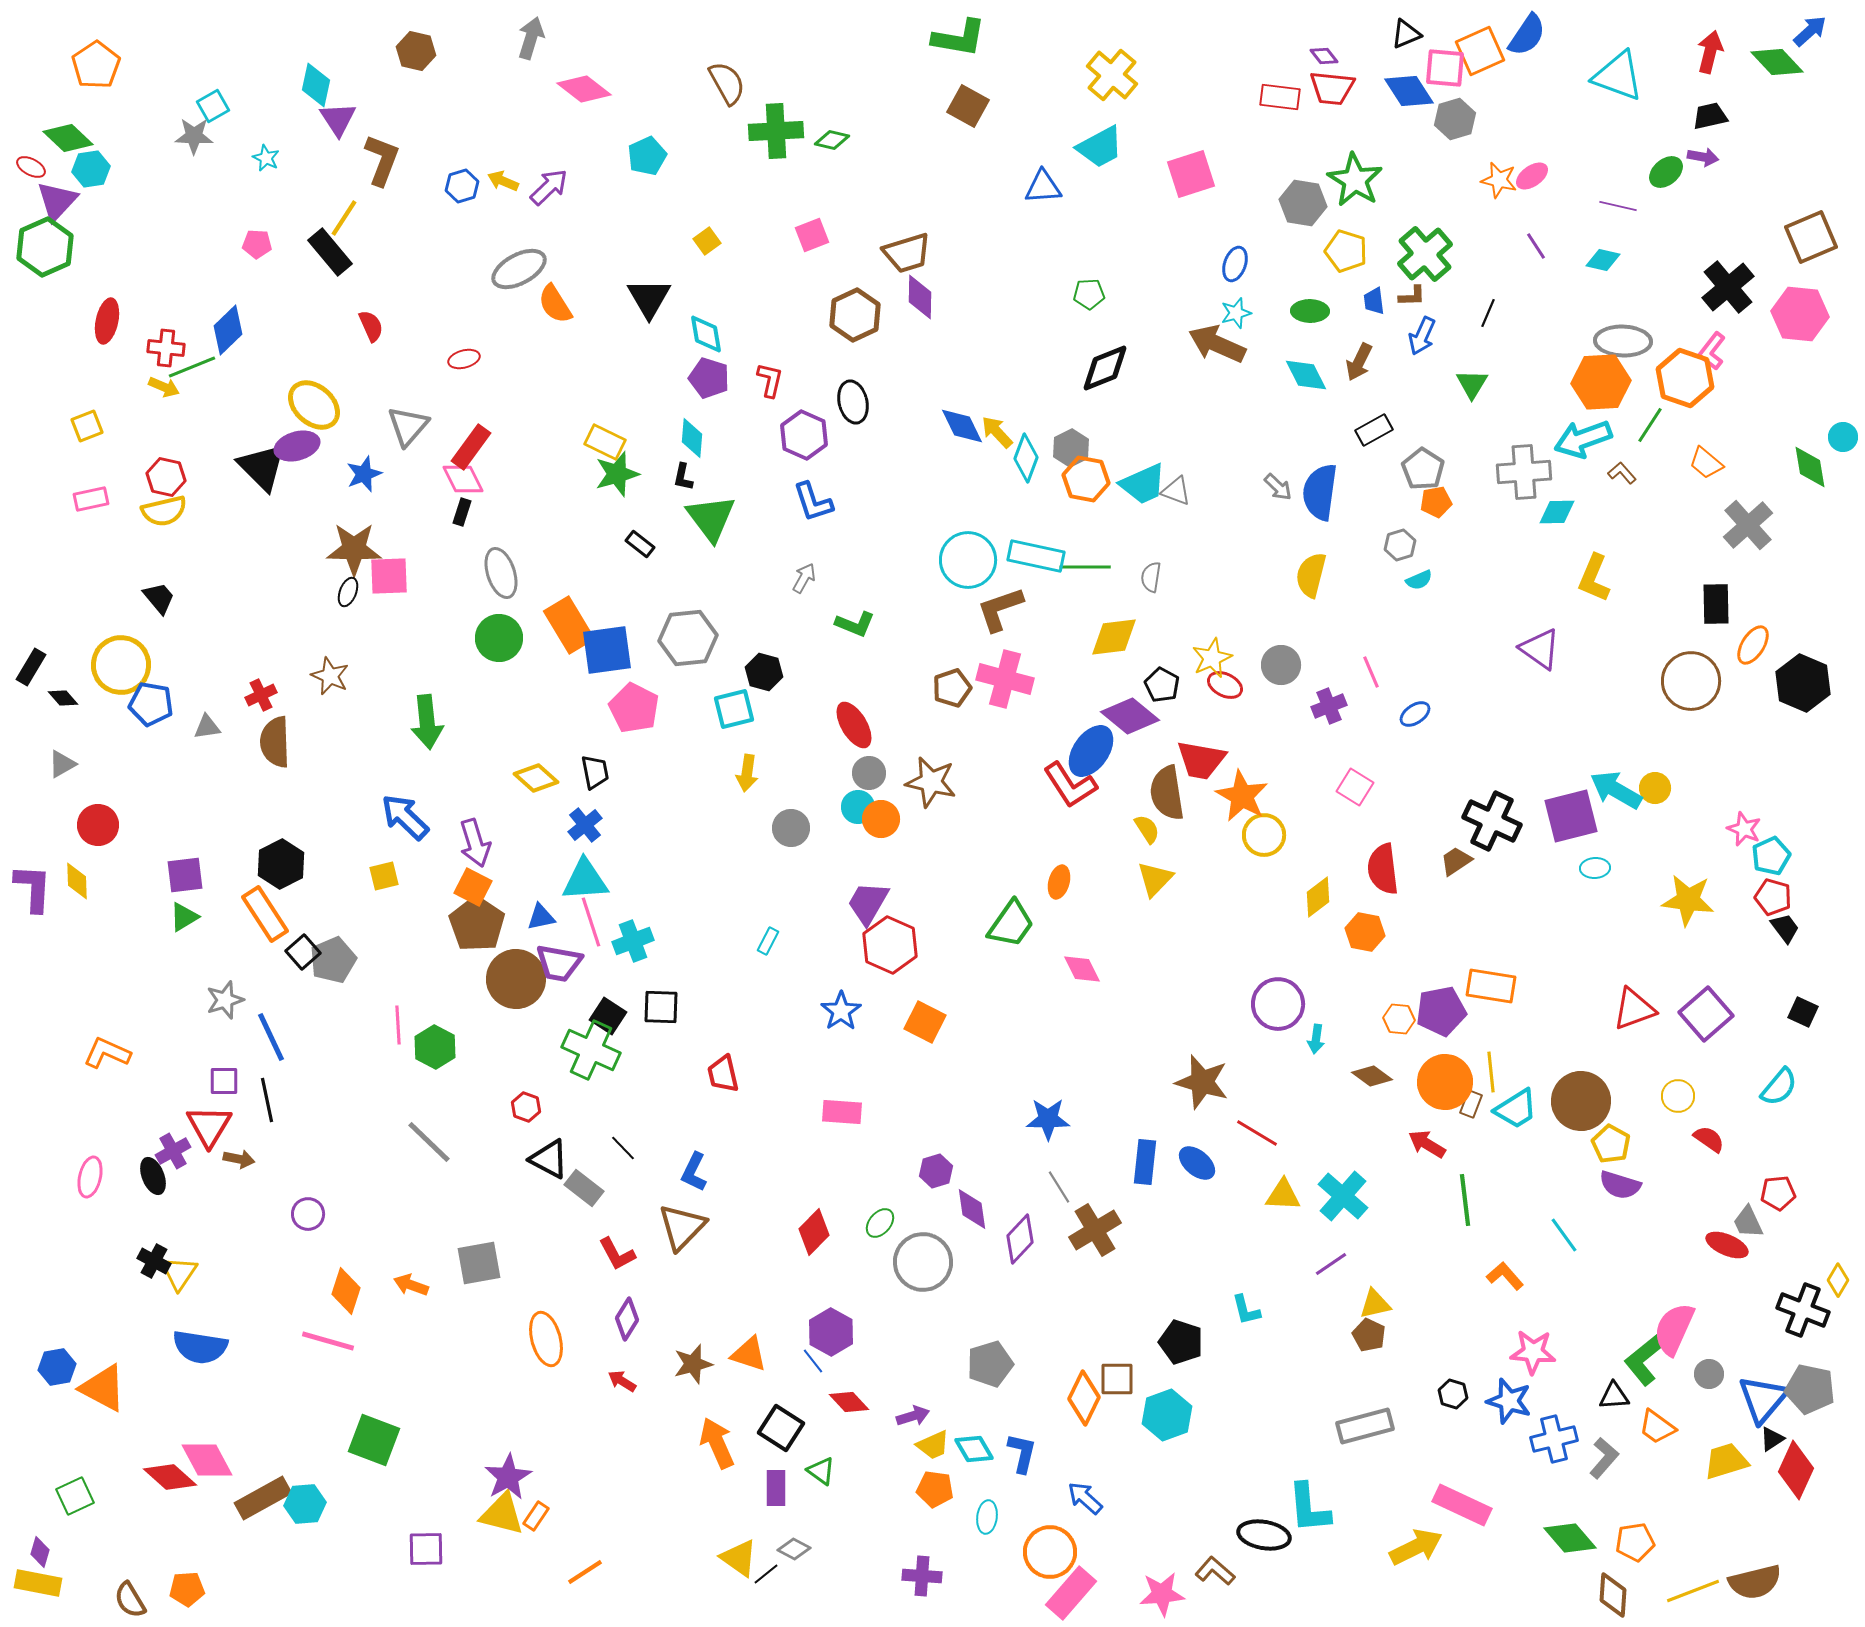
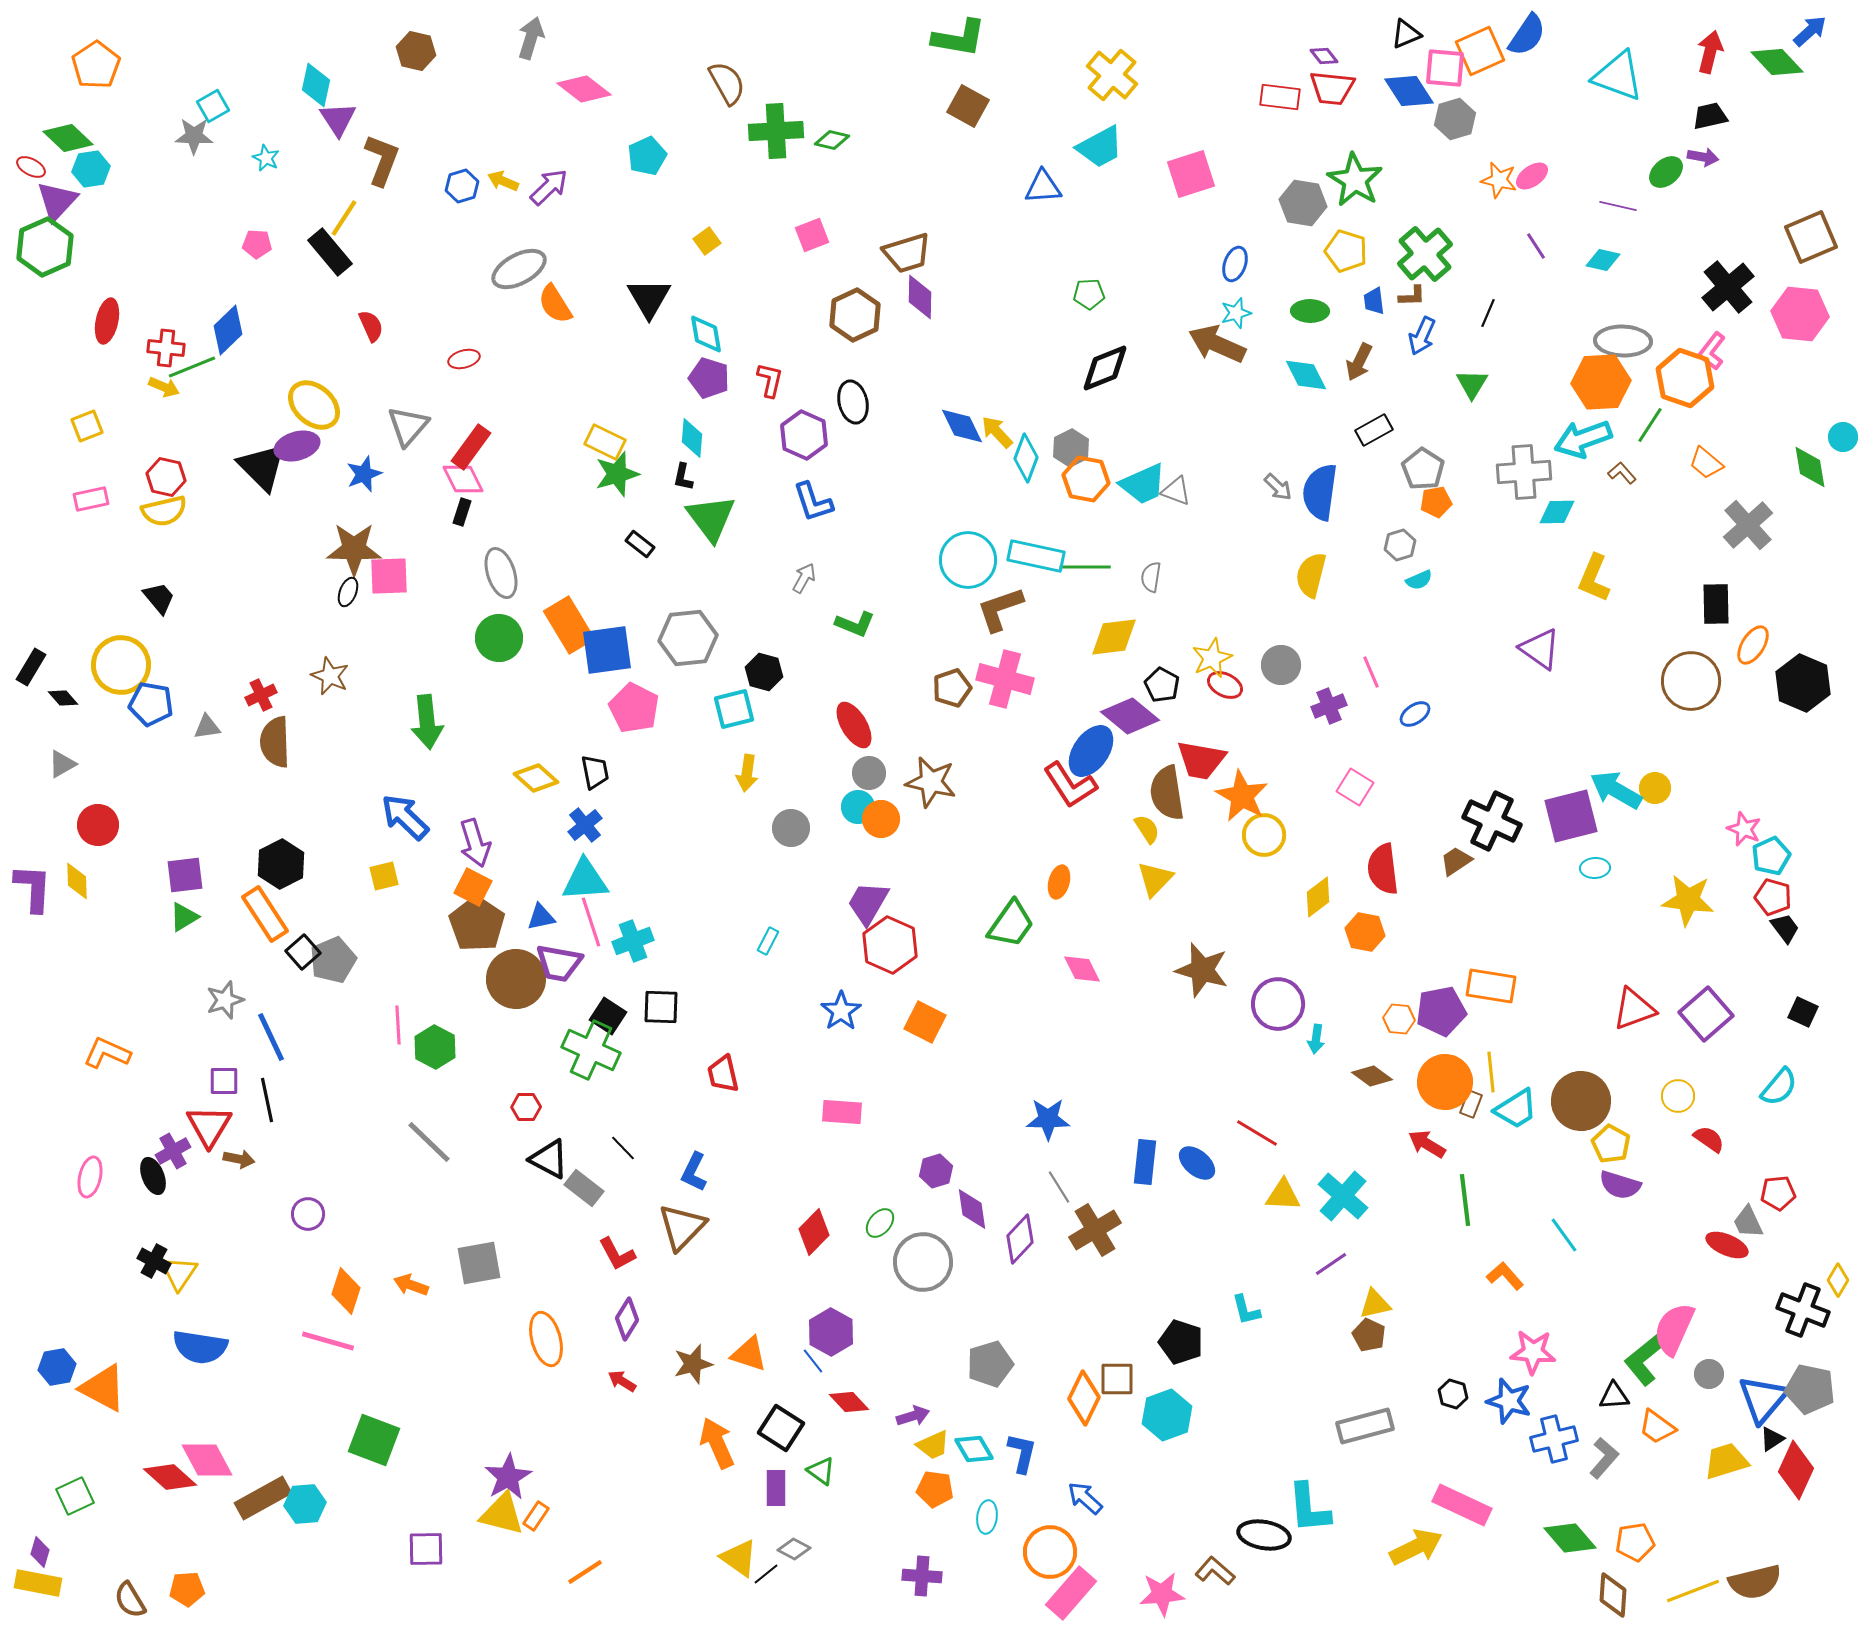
brown star at (1202, 1082): moved 112 px up
red hexagon at (526, 1107): rotated 20 degrees counterclockwise
